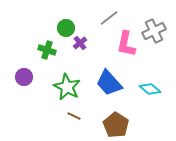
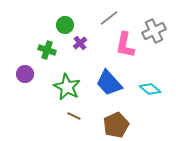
green circle: moved 1 px left, 3 px up
pink L-shape: moved 1 px left, 1 px down
purple circle: moved 1 px right, 3 px up
brown pentagon: rotated 15 degrees clockwise
